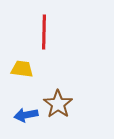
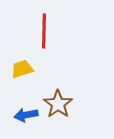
red line: moved 1 px up
yellow trapezoid: rotated 25 degrees counterclockwise
